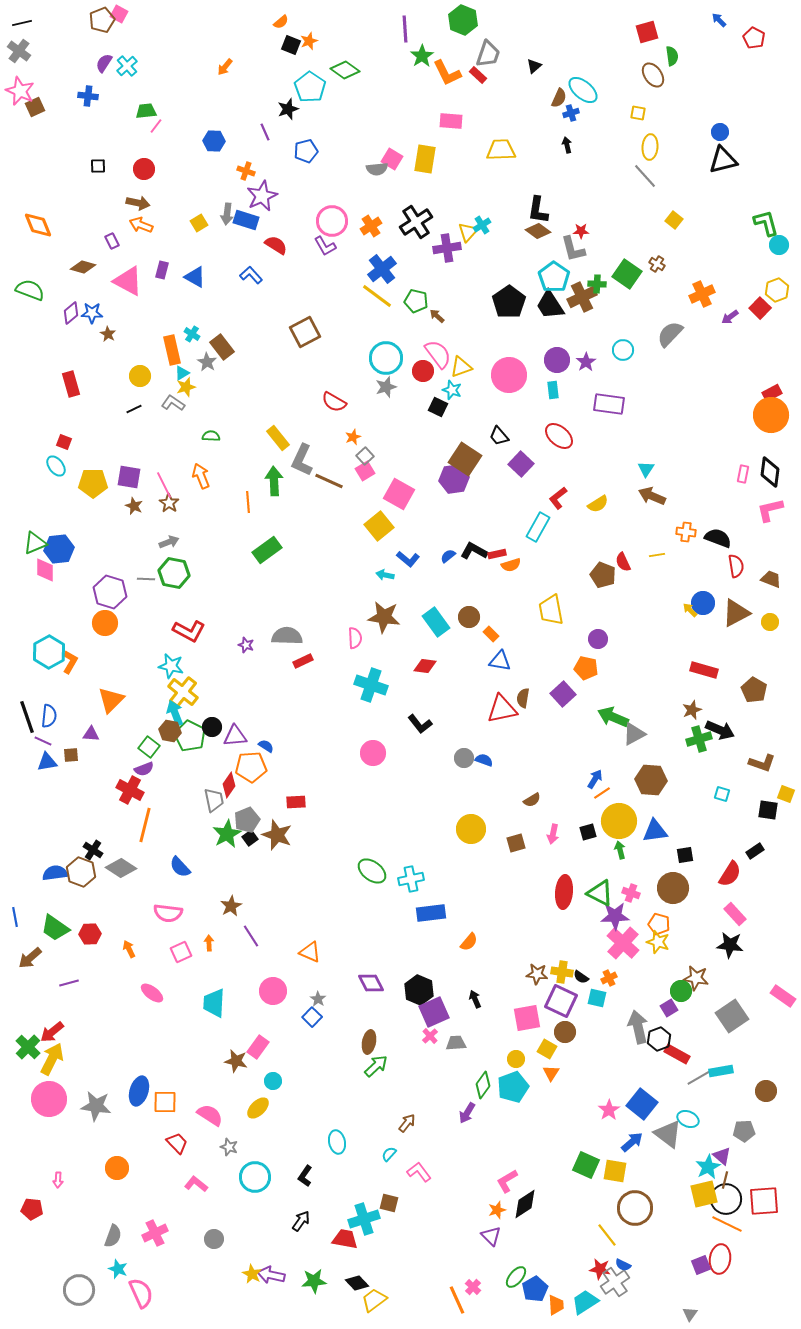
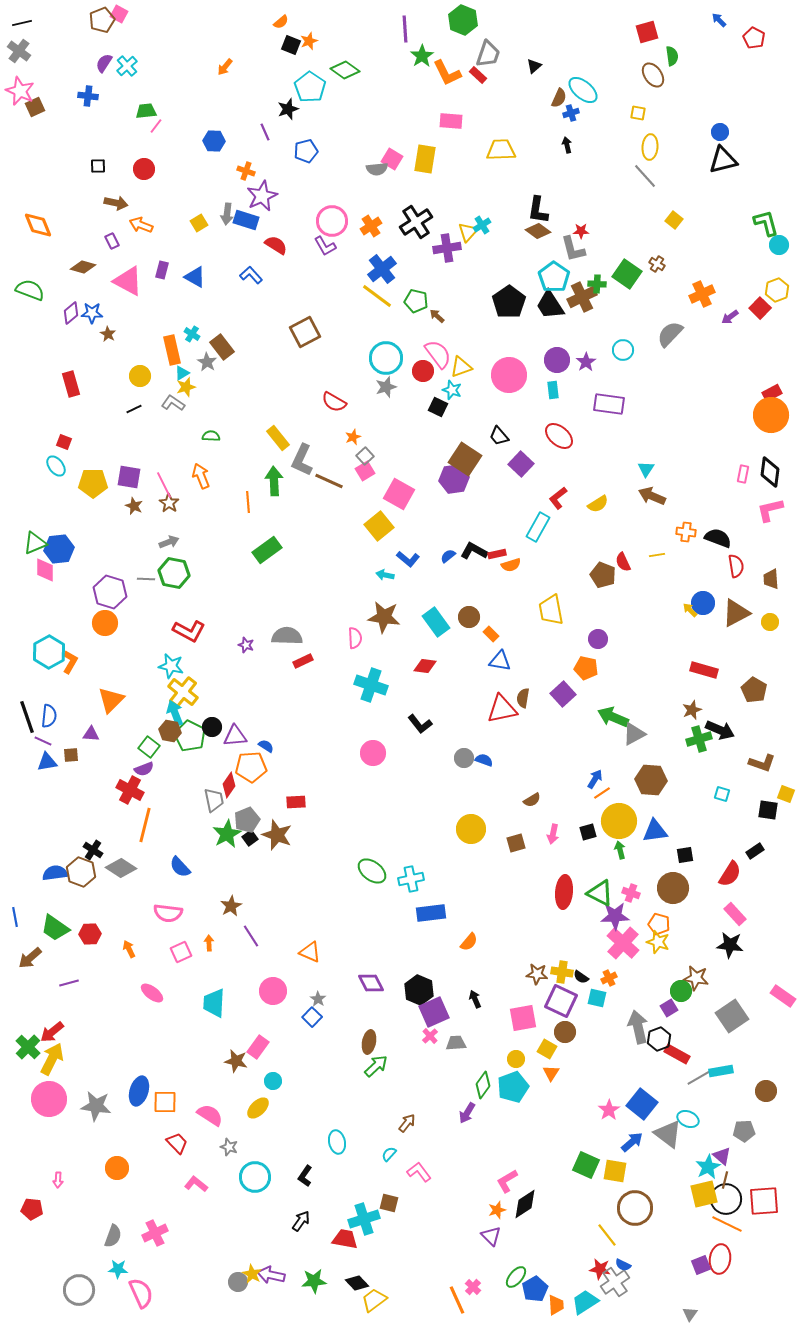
brown arrow at (138, 203): moved 22 px left
brown trapezoid at (771, 579): rotated 115 degrees counterclockwise
pink square at (527, 1018): moved 4 px left
gray circle at (214, 1239): moved 24 px right, 43 px down
cyan star at (118, 1269): rotated 18 degrees counterclockwise
